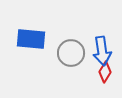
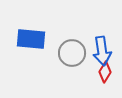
gray circle: moved 1 px right
